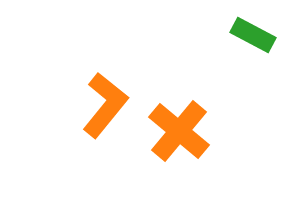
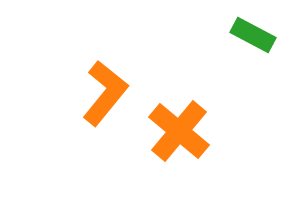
orange L-shape: moved 12 px up
